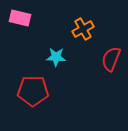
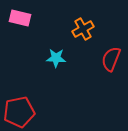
cyan star: moved 1 px down
red pentagon: moved 14 px left, 21 px down; rotated 12 degrees counterclockwise
